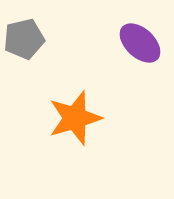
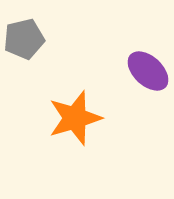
purple ellipse: moved 8 px right, 28 px down
